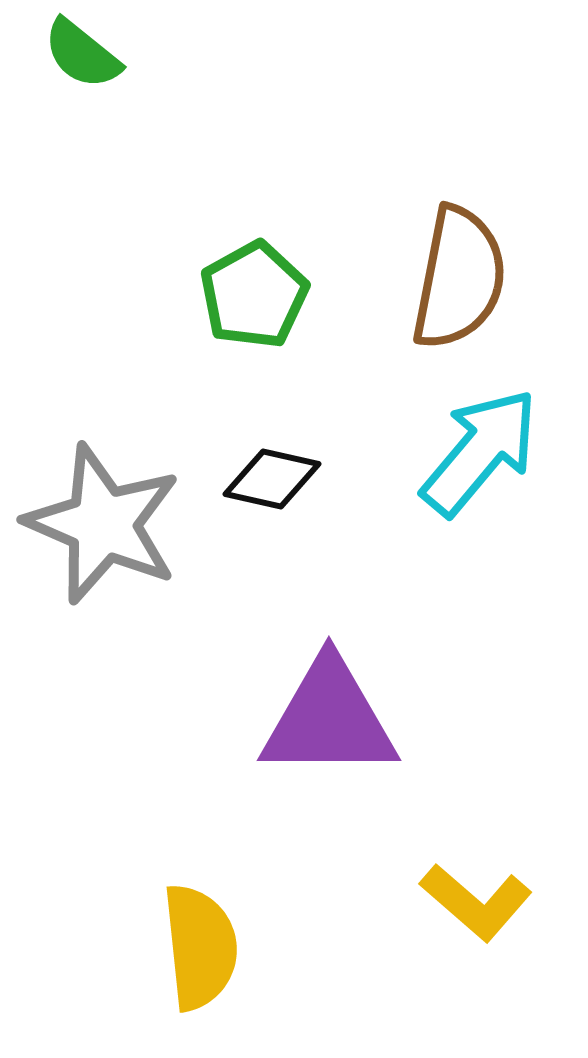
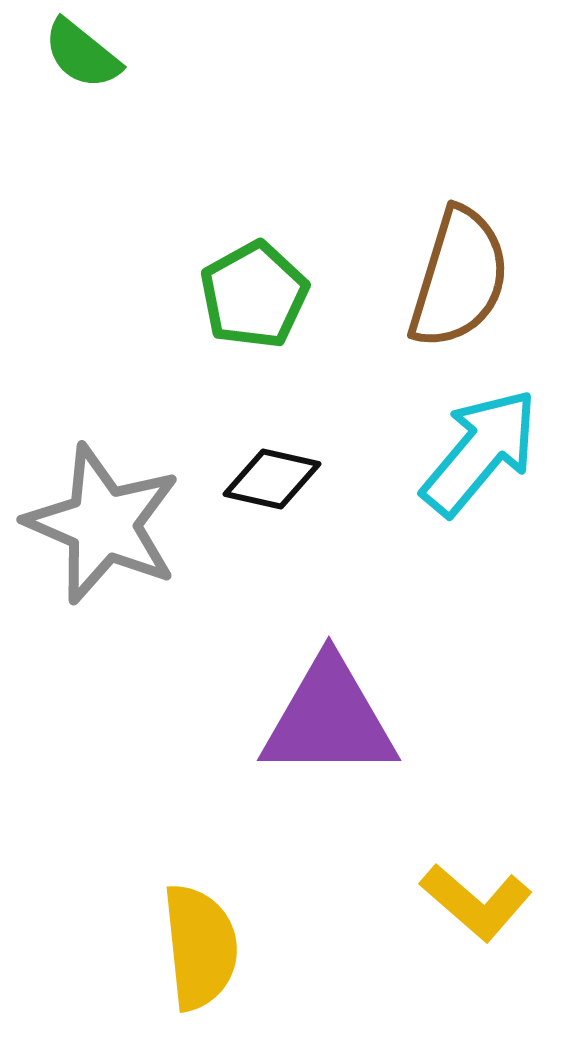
brown semicircle: rotated 6 degrees clockwise
